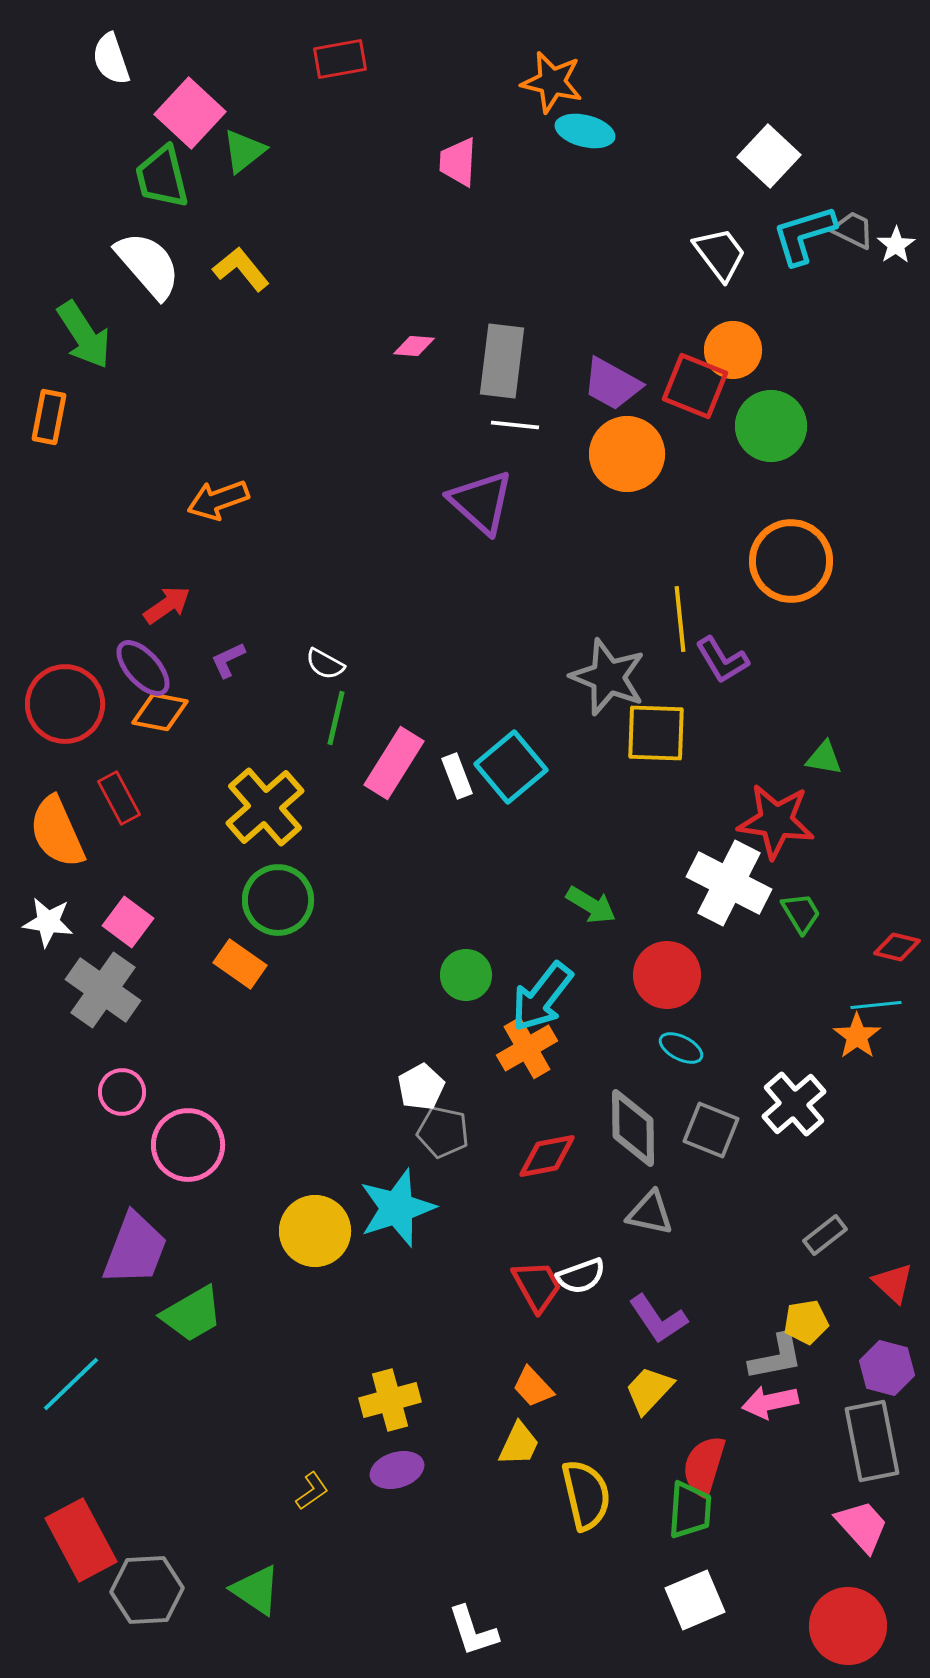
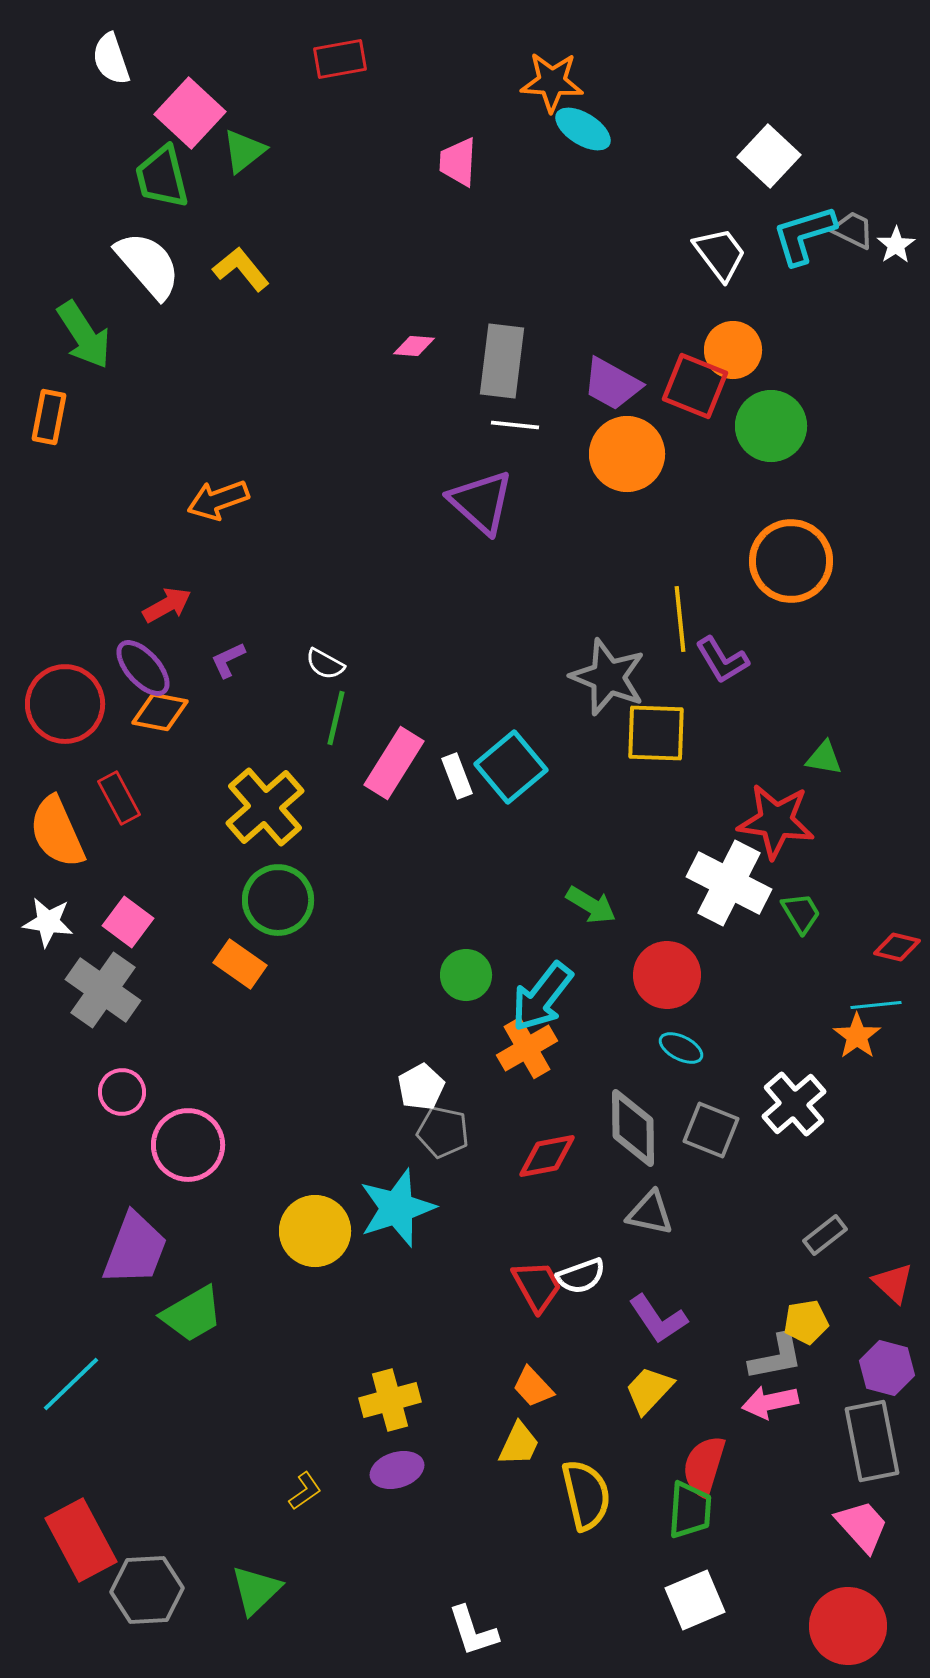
orange star at (552, 82): rotated 10 degrees counterclockwise
cyan ellipse at (585, 131): moved 2 px left, 2 px up; rotated 18 degrees clockwise
red arrow at (167, 605): rotated 6 degrees clockwise
yellow L-shape at (312, 1491): moved 7 px left
green triangle at (256, 1590): rotated 42 degrees clockwise
